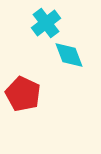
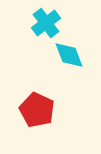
red pentagon: moved 14 px right, 16 px down
